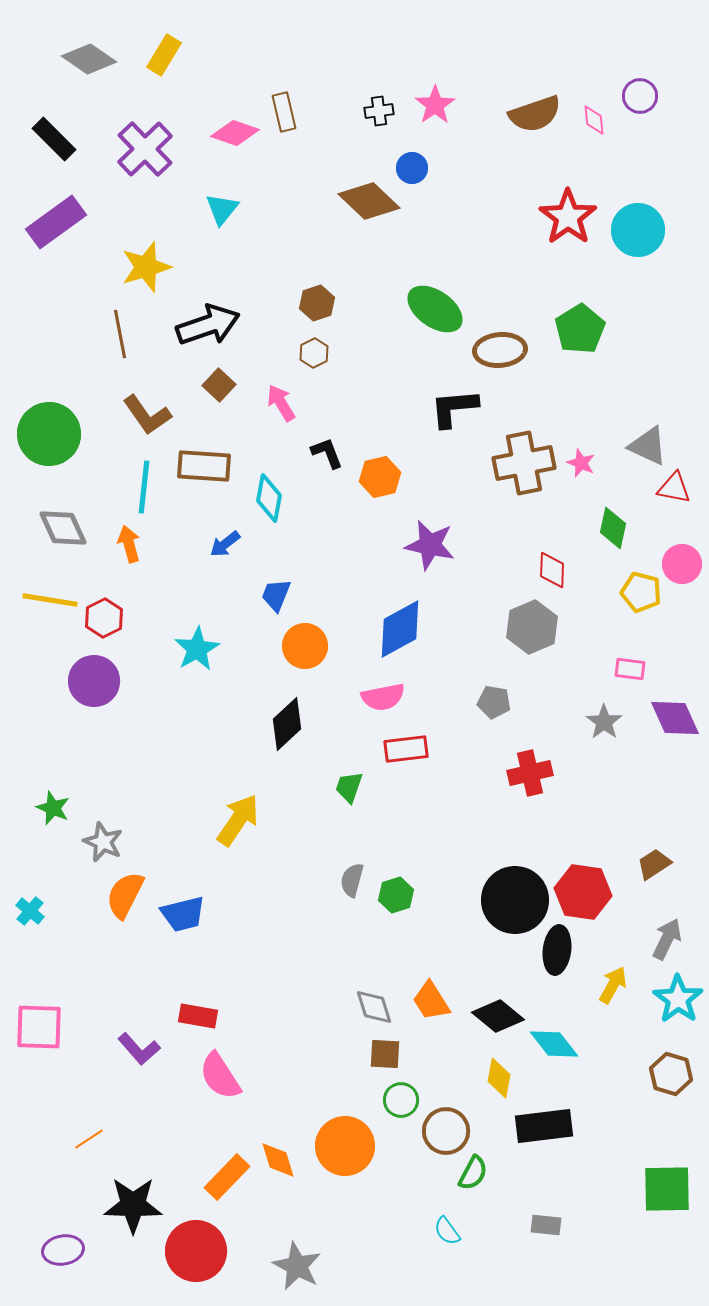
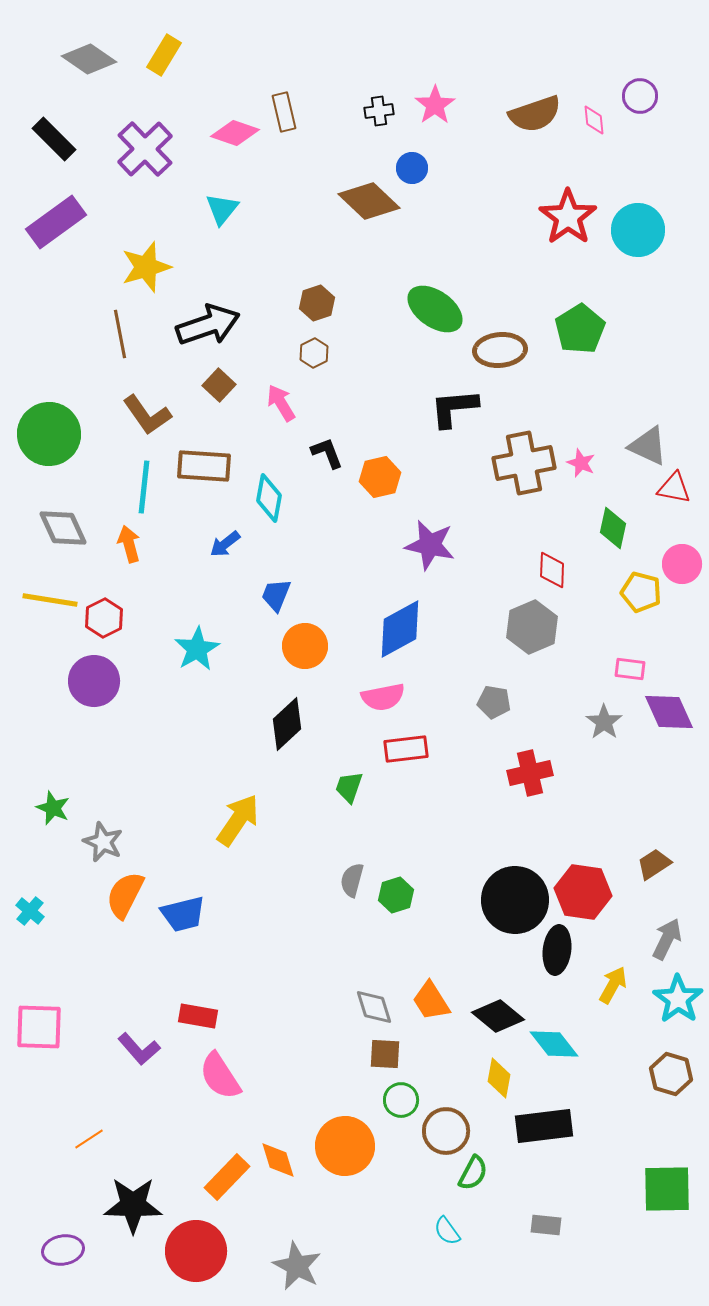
purple diamond at (675, 718): moved 6 px left, 6 px up
